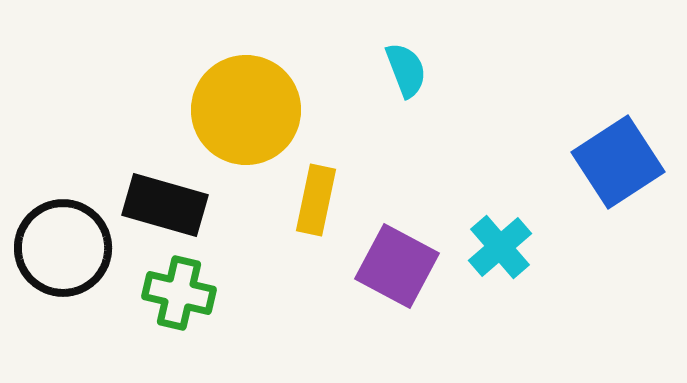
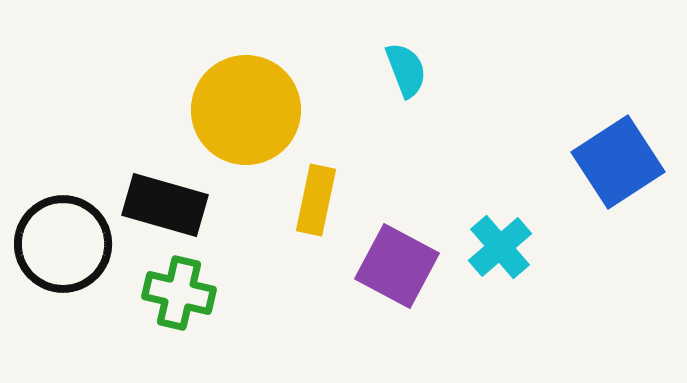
black circle: moved 4 px up
